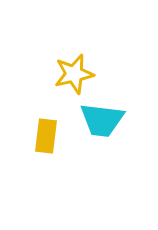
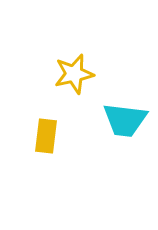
cyan trapezoid: moved 23 px right
